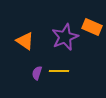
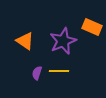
purple star: moved 2 px left, 4 px down
